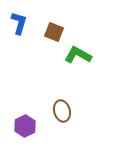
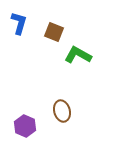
purple hexagon: rotated 10 degrees counterclockwise
